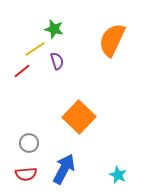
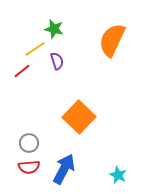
red semicircle: moved 3 px right, 7 px up
